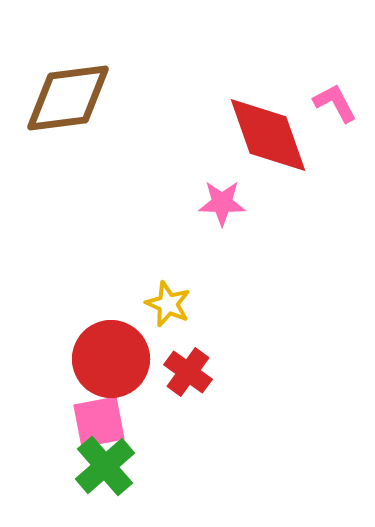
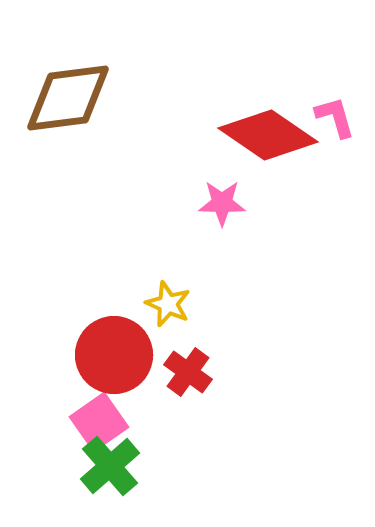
pink L-shape: moved 14 px down; rotated 12 degrees clockwise
red diamond: rotated 36 degrees counterclockwise
red circle: moved 3 px right, 4 px up
pink square: rotated 24 degrees counterclockwise
green cross: moved 5 px right
